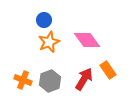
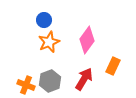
pink diamond: rotated 72 degrees clockwise
orange rectangle: moved 5 px right, 4 px up; rotated 60 degrees clockwise
orange cross: moved 3 px right, 5 px down
